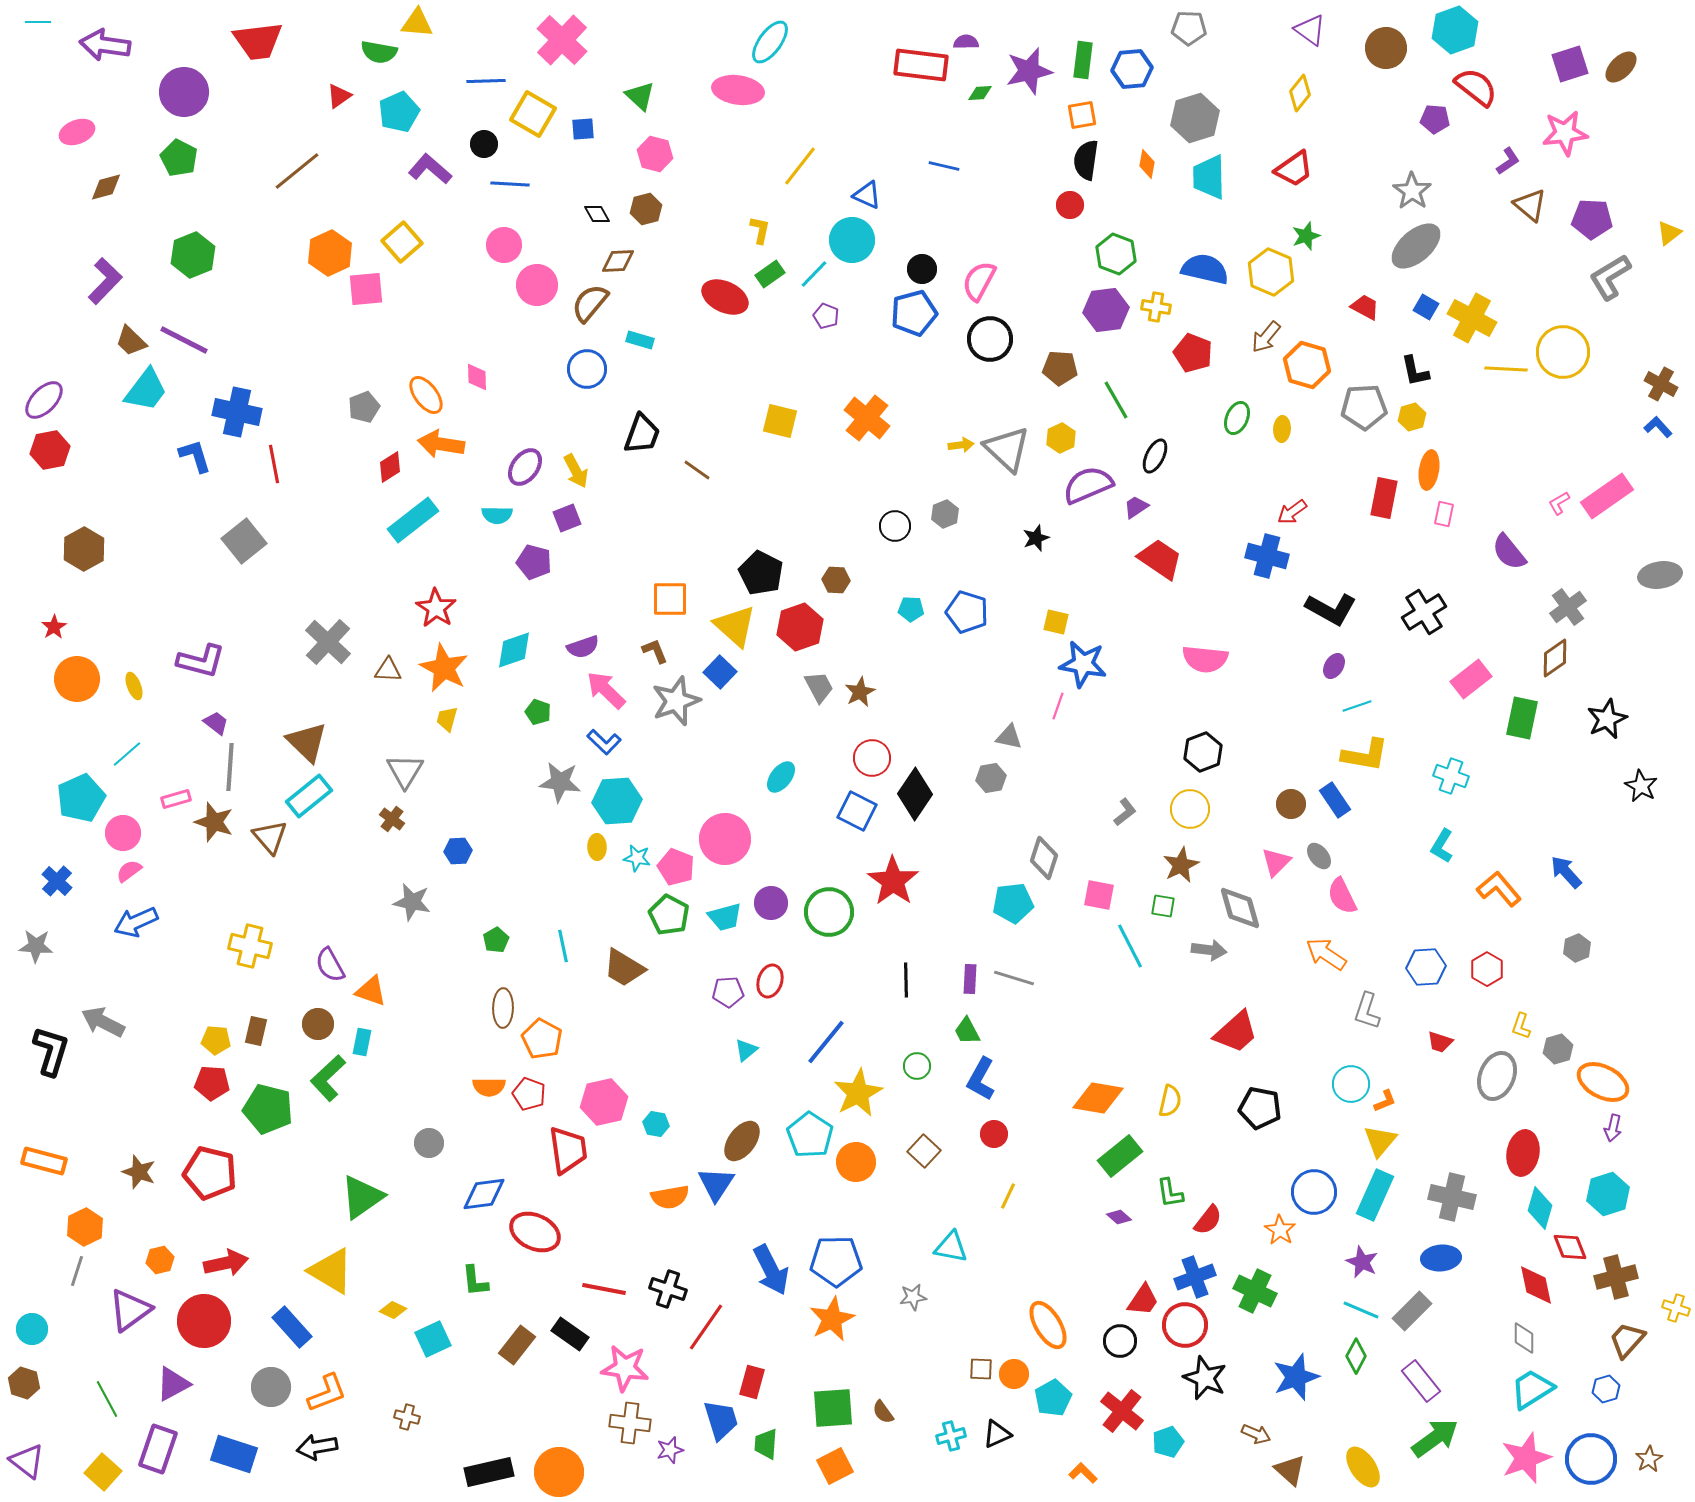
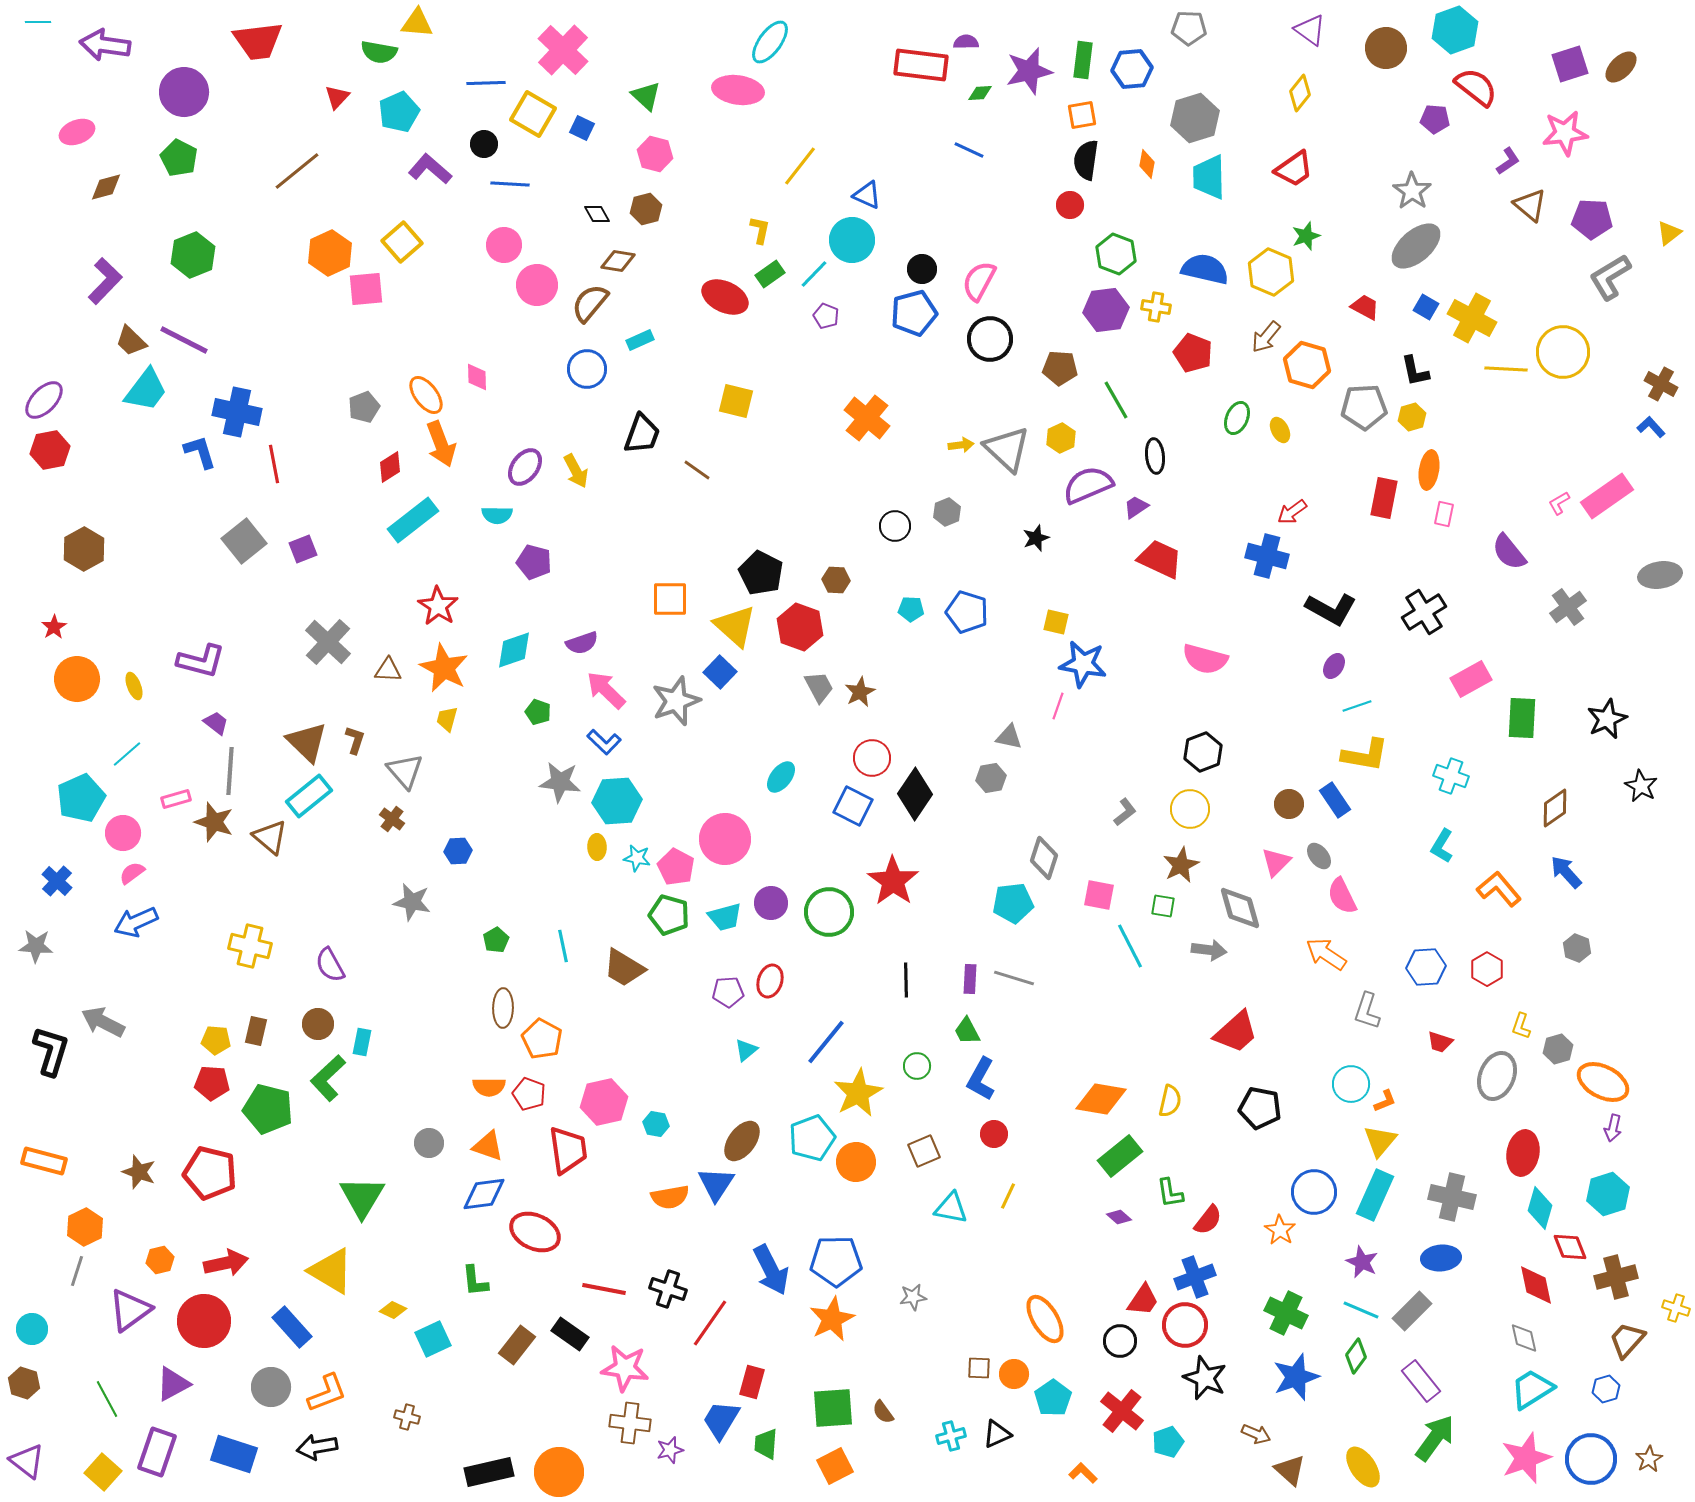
pink cross at (562, 40): moved 1 px right, 10 px down
blue line at (486, 81): moved 2 px down
red triangle at (339, 96): moved 2 px left, 1 px down; rotated 12 degrees counterclockwise
green triangle at (640, 96): moved 6 px right
blue square at (583, 129): moved 1 px left, 1 px up; rotated 30 degrees clockwise
blue line at (944, 166): moved 25 px right, 16 px up; rotated 12 degrees clockwise
brown diamond at (618, 261): rotated 12 degrees clockwise
cyan rectangle at (640, 340): rotated 40 degrees counterclockwise
yellow square at (780, 421): moved 44 px left, 20 px up
blue L-shape at (1658, 427): moved 7 px left
yellow ellipse at (1282, 429): moved 2 px left, 1 px down; rotated 30 degrees counterclockwise
orange arrow at (441, 444): rotated 120 degrees counterclockwise
blue L-shape at (195, 456): moved 5 px right, 4 px up
black ellipse at (1155, 456): rotated 32 degrees counterclockwise
gray hexagon at (945, 514): moved 2 px right, 2 px up
purple square at (567, 518): moved 264 px left, 31 px down
red trapezoid at (1160, 559): rotated 9 degrees counterclockwise
red star at (436, 608): moved 2 px right, 2 px up
red hexagon at (800, 627): rotated 21 degrees counterclockwise
purple semicircle at (583, 647): moved 1 px left, 4 px up
brown L-shape at (655, 651): moved 300 px left, 89 px down; rotated 40 degrees clockwise
brown diamond at (1555, 658): moved 150 px down
pink semicircle at (1205, 659): rotated 9 degrees clockwise
pink rectangle at (1471, 679): rotated 9 degrees clockwise
green rectangle at (1522, 718): rotated 9 degrees counterclockwise
gray line at (230, 767): moved 4 px down
gray triangle at (405, 771): rotated 12 degrees counterclockwise
brown circle at (1291, 804): moved 2 px left
blue square at (857, 811): moved 4 px left, 5 px up
brown triangle at (270, 837): rotated 9 degrees counterclockwise
pink pentagon at (676, 867): rotated 6 degrees clockwise
pink semicircle at (129, 871): moved 3 px right, 2 px down
green pentagon at (669, 915): rotated 12 degrees counterclockwise
gray hexagon at (1577, 948): rotated 16 degrees counterclockwise
orange triangle at (371, 991): moved 117 px right, 155 px down
orange diamond at (1098, 1098): moved 3 px right, 1 px down
cyan pentagon at (810, 1135): moved 2 px right, 3 px down; rotated 18 degrees clockwise
brown square at (924, 1151): rotated 24 degrees clockwise
green triangle at (362, 1197): rotated 24 degrees counterclockwise
cyan triangle at (951, 1247): moved 39 px up
green cross at (1255, 1291): moved 31 px right, 22 px down
orange ellipse at (1048, 1325): moved 3 px left, 6 px up
red line at (706, 1327): moved 4 px right, 4 px up
gray diamond at (1524, 1338): rotated 12 degrees counterclockwise
green diamond at (1356, 1356): rotated 8 degrees clockwise
brown square at (981, 1369): moved 2 px left, 1 px up
cyan pentagon at (1053, 1398): rotated 6 degrees counterclockwise
blue trapezoid at (721, 1420): rotated 132 degrees counterclockwise
green arrow at (1435, 1438): rotated 18 degrees counterclockwise
purple rectangle at (158, 1449): moved 1 px left, 3 px down
